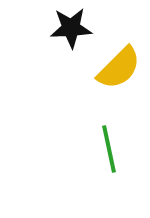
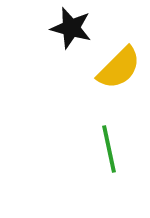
black star: rotated 18 degrees clockwise
